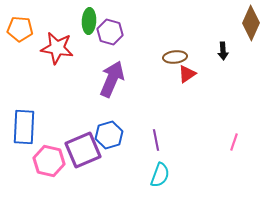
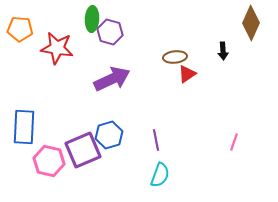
green ellipse: moved 3 px right, 2 px up
purple arrow: rotated 42 degrees clockwise
